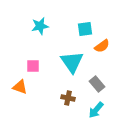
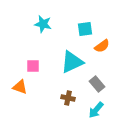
cyan star: moved 3 px right, 2 px up; rotated 24 degrees clockwise
cyan triangle: rotated 40 degrees clockwise
